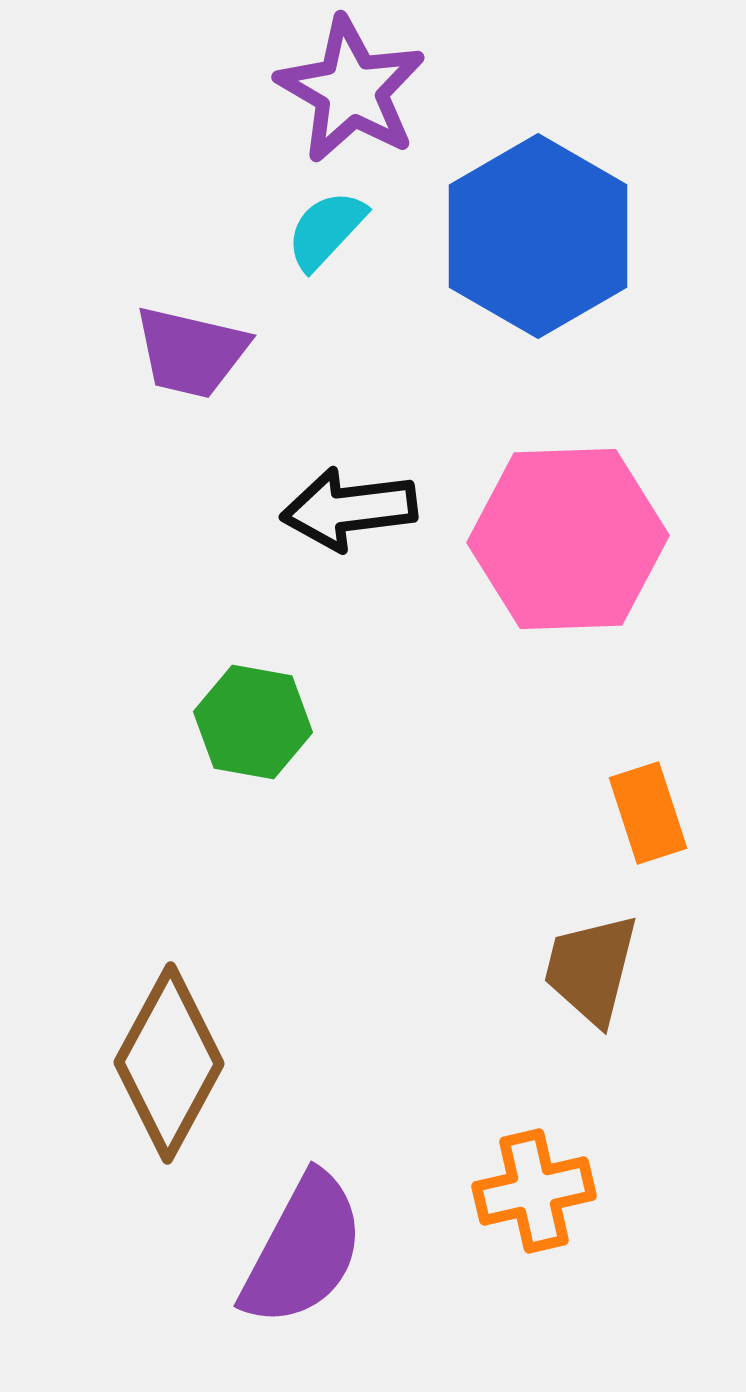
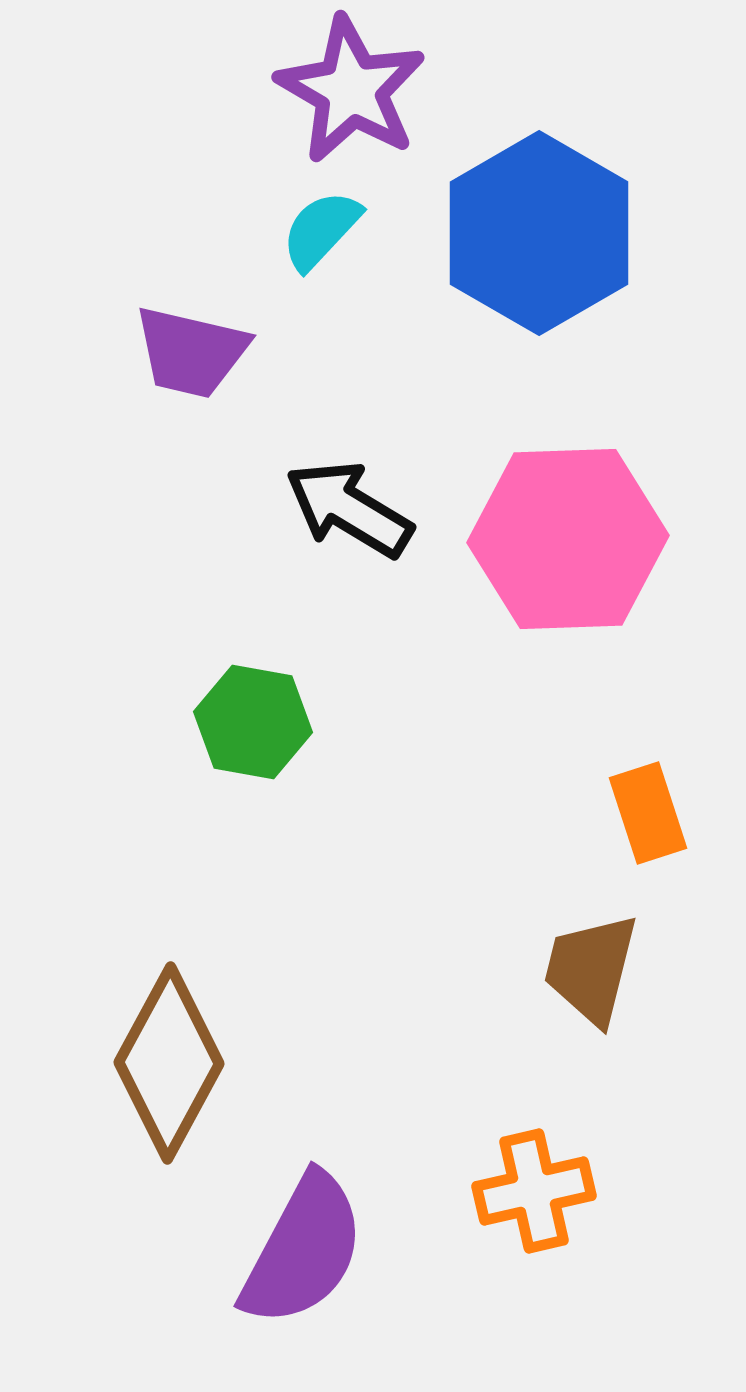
cyan semicircle: moved 5 px left
blue hexagon: moved 1 px right, 3 px up
black arrow: rotated 38 degrees clockwise
